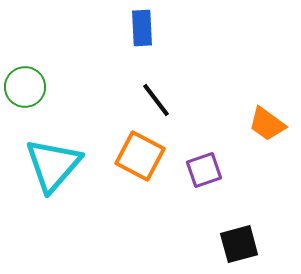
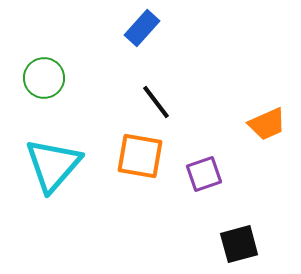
blue rectangle: rotated 45 degrees clockwise
green circle: moved 19 px right, 9 px up
black line: moved 2 px down
orange trapezoid: rotated 60 degrees counterclockwise
orange square: rotated 18 degrees counterclockwise
purple square: moved 4 px down
